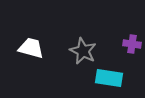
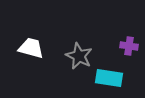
purple cross: moved 3 px left, 2 px down
gray star: moved 4 px left, 5 px down
